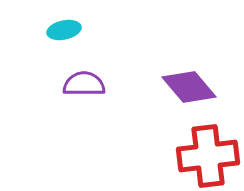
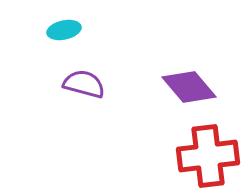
purple semicircle: rotated 15 degrees clockwise
